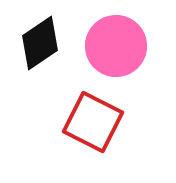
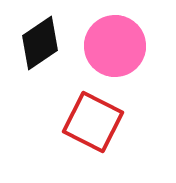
pink circle: moved 1 px left
